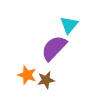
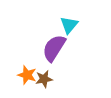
purple semicircle: rotated 12 degrees counterclockwise
brown star: moved 2 px left, 1 px up
